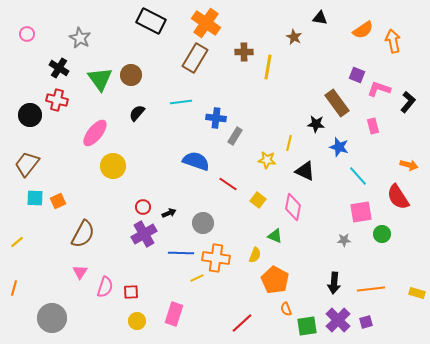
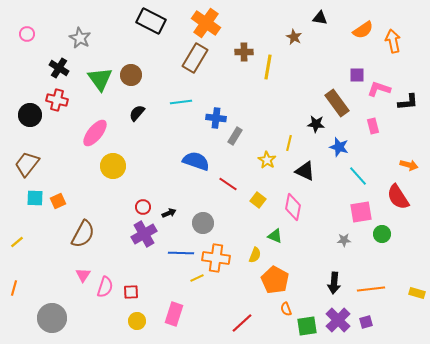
purple square at (357, 75): rotated 21 degrees counterclockwise
black L-shape at (408, 102): rotated 45 degrees clockwise
yellow star at (267, 160): rotated 24 degrees clockwise
pink triangle at (80, 272): moved 3 px right, 3 px down
